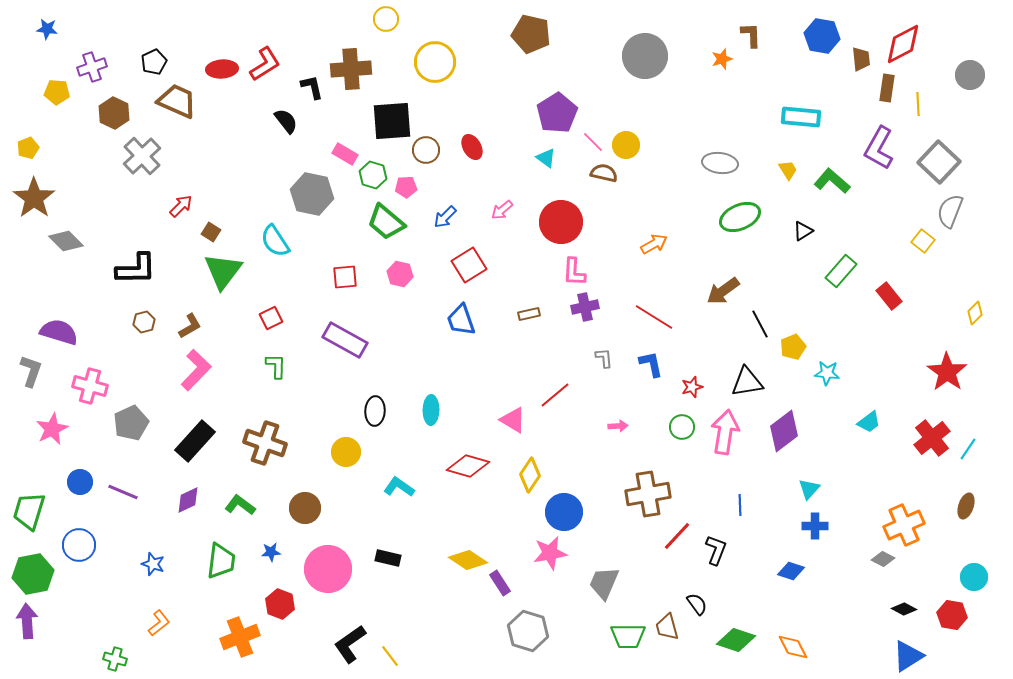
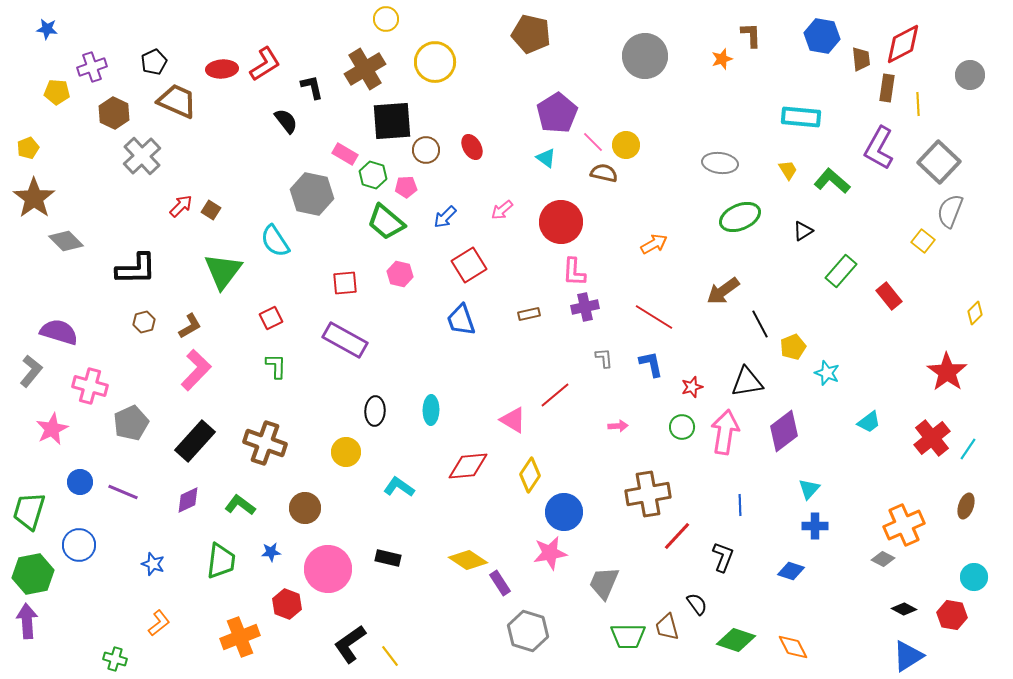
brown cross at (351, 69): moved 14 px right; rotated 27 degrees counterclockwise
brown square at (211, 232): moved 22 px up
red square at (345, 277): moved 6 px down
gray L-shape at (31, 371): rotated 20 degrees clockwise
cyan star at (827, 373): rotated 15 degrees clockwise
red diamond at (468, 466): rotated 21 degrees counterclockwise
black L-shape at (716, 550): moved 7 px right, 7 px down
red hexagon at (280, 604): moved 7 px right
